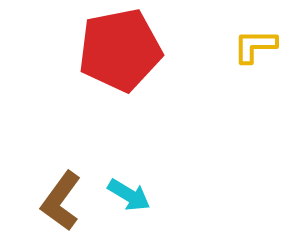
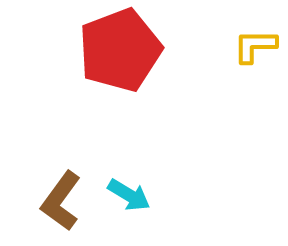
red pentagon: rotated 10 degrees counterclockwise
